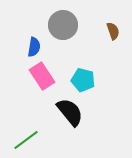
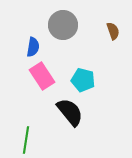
blue semicircle: moved 1 px left
green line: rotated 44 degrees counterclockwise
